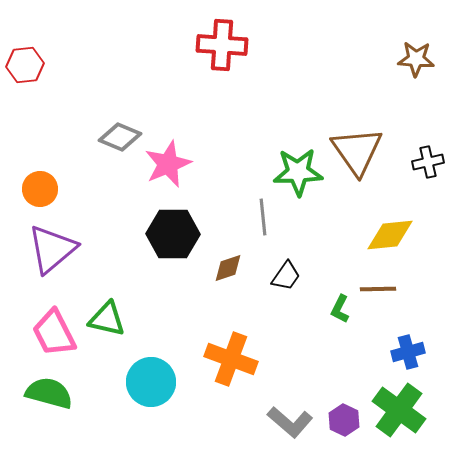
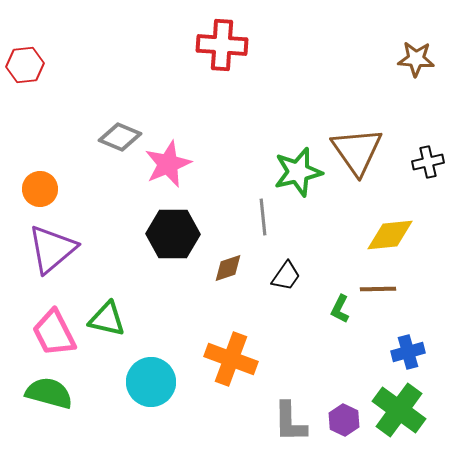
green star: rotated 12 degrees counterclockwise
gray L-shape: rotated 48 degrees clockwise
